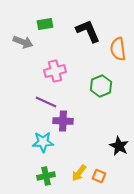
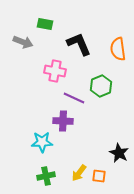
green rectangle: rotated 21 degrees clockwise
black L-shape: moved 9 px left, 13 px down
pink cross: rotated 25 degrees clockwise
purple line: moved 28 px right, 4 px up
cyan star: moved 1 px left
black star: moved 7 px down
orange square: rotated 16 degrees counterclockwise
